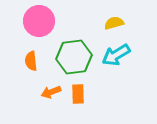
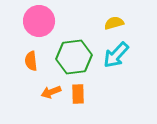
cyan arrow: rotated 16 degrees counterclockwise
